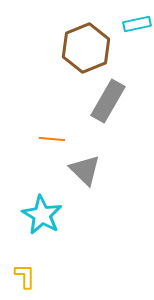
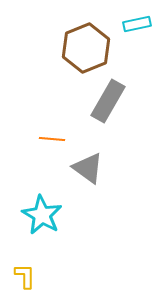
gray triangle: moved 3 px right, 2 px up; rotated 8 degrees counterclockwise
